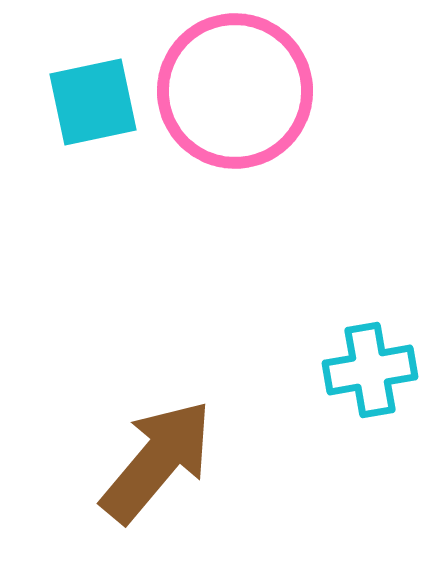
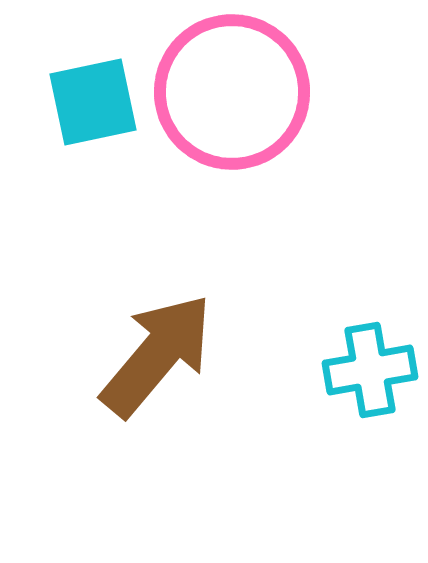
pink circle: moved 3 px left, 1 px down
brown arrow: moved 106 px up
